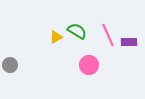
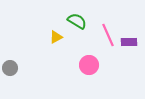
green semicircle: moved 10 px up
gray circle: moved 3 px down
